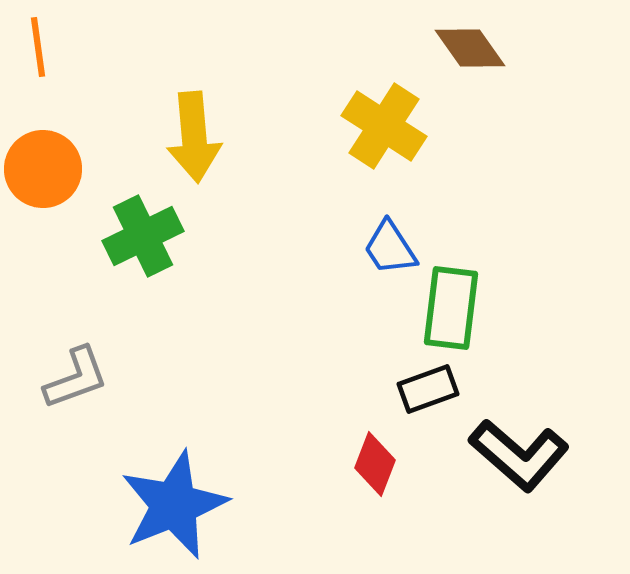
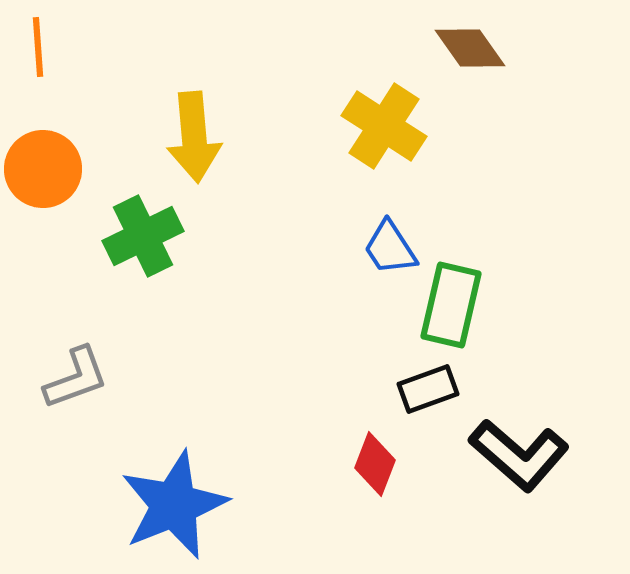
orange line: rotated 4 degrees clockwise
green rectangle: moved 3 px up; rotated 6 degrees clockwise
